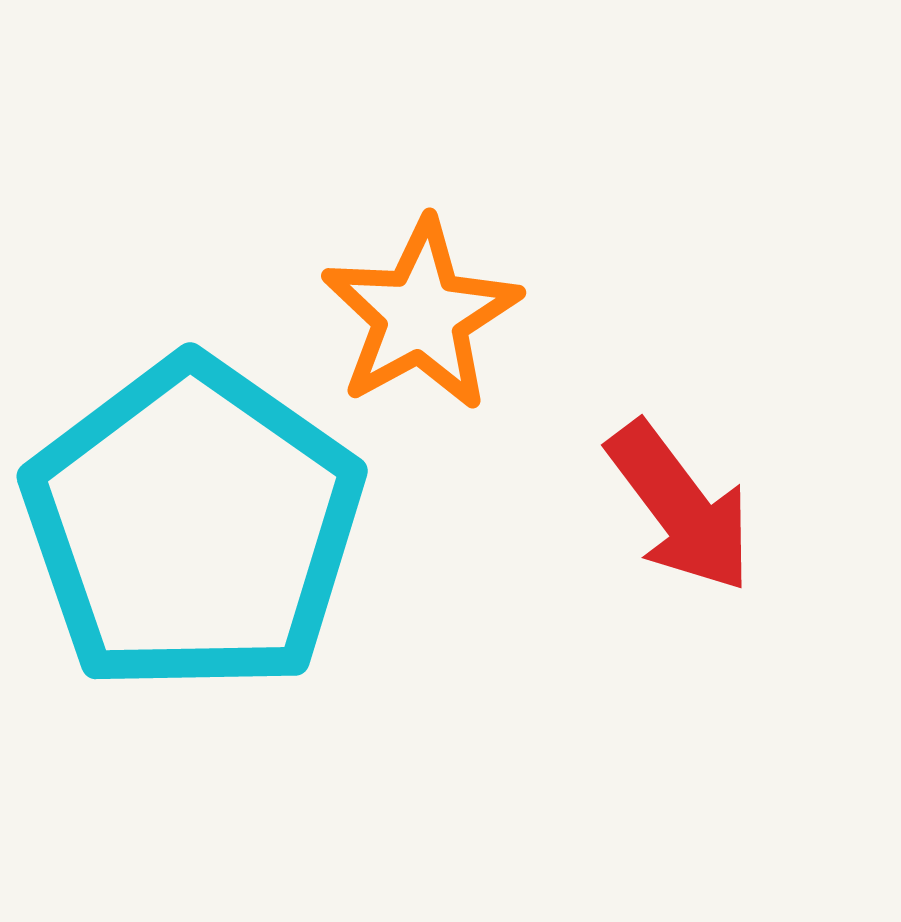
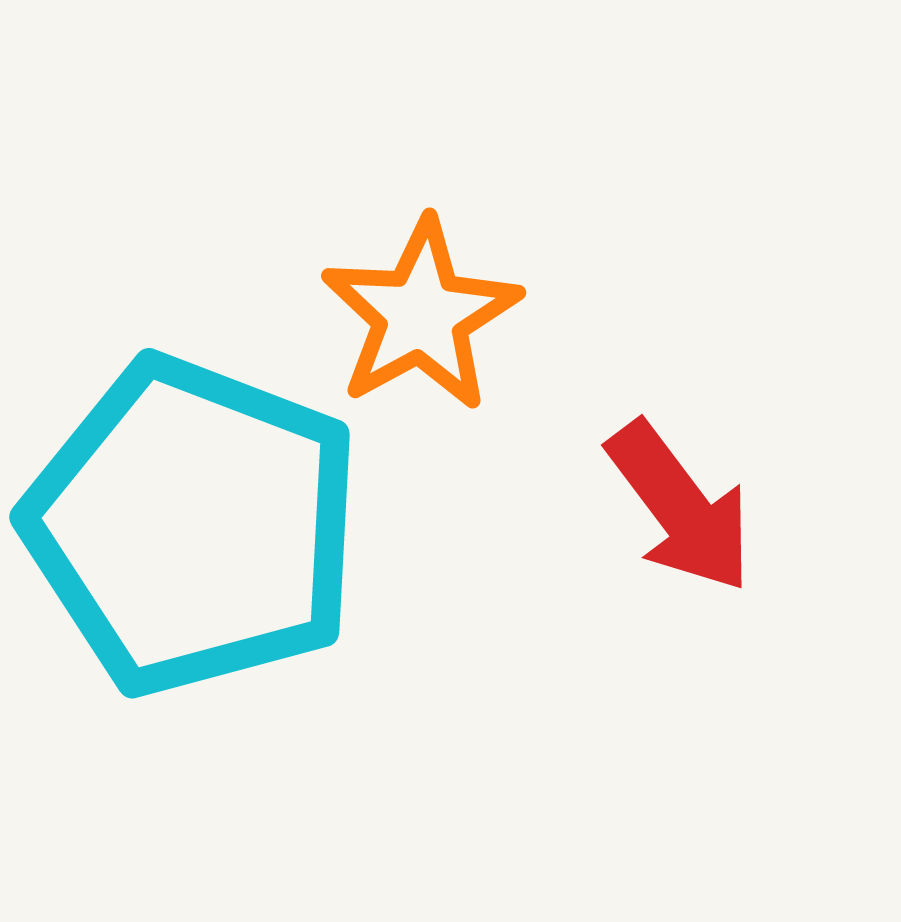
cyan pentagon: rotated 14 degrees counterclockwise
